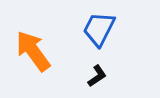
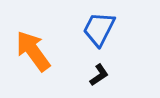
black L-shape: moved 2 px right, 1 px up
